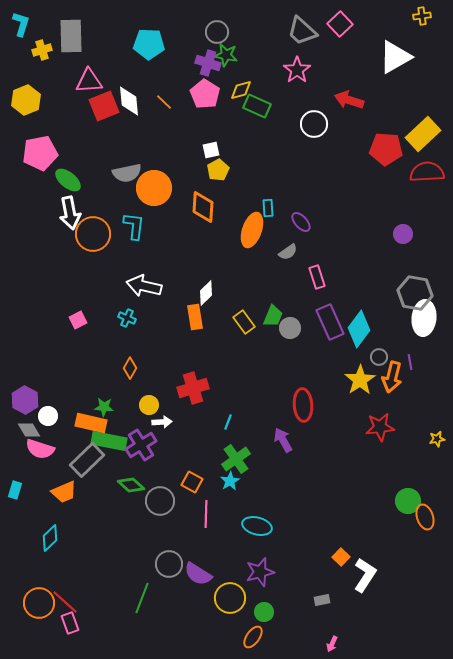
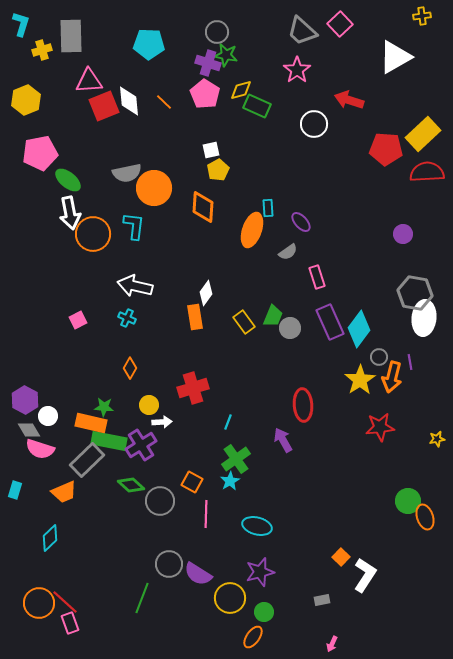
white arrow at (144, 286): moved 9 px left
white diamond at (206, 293): rotated 10 degrees counterclockwise
